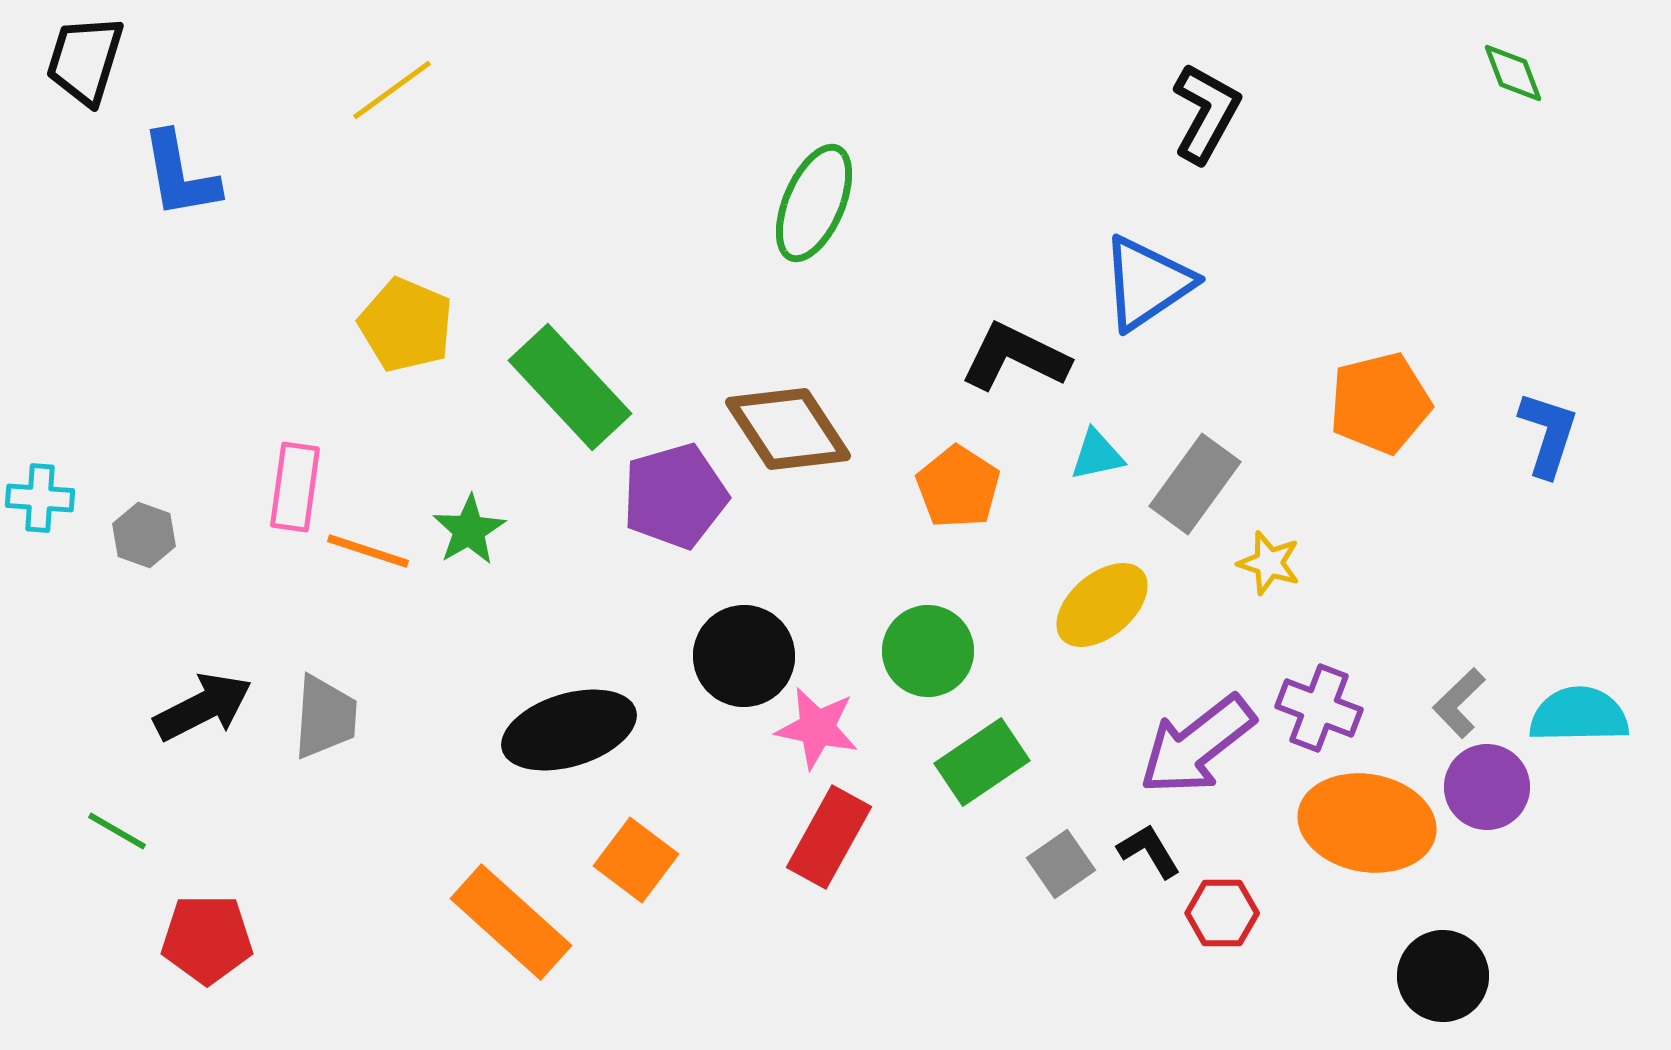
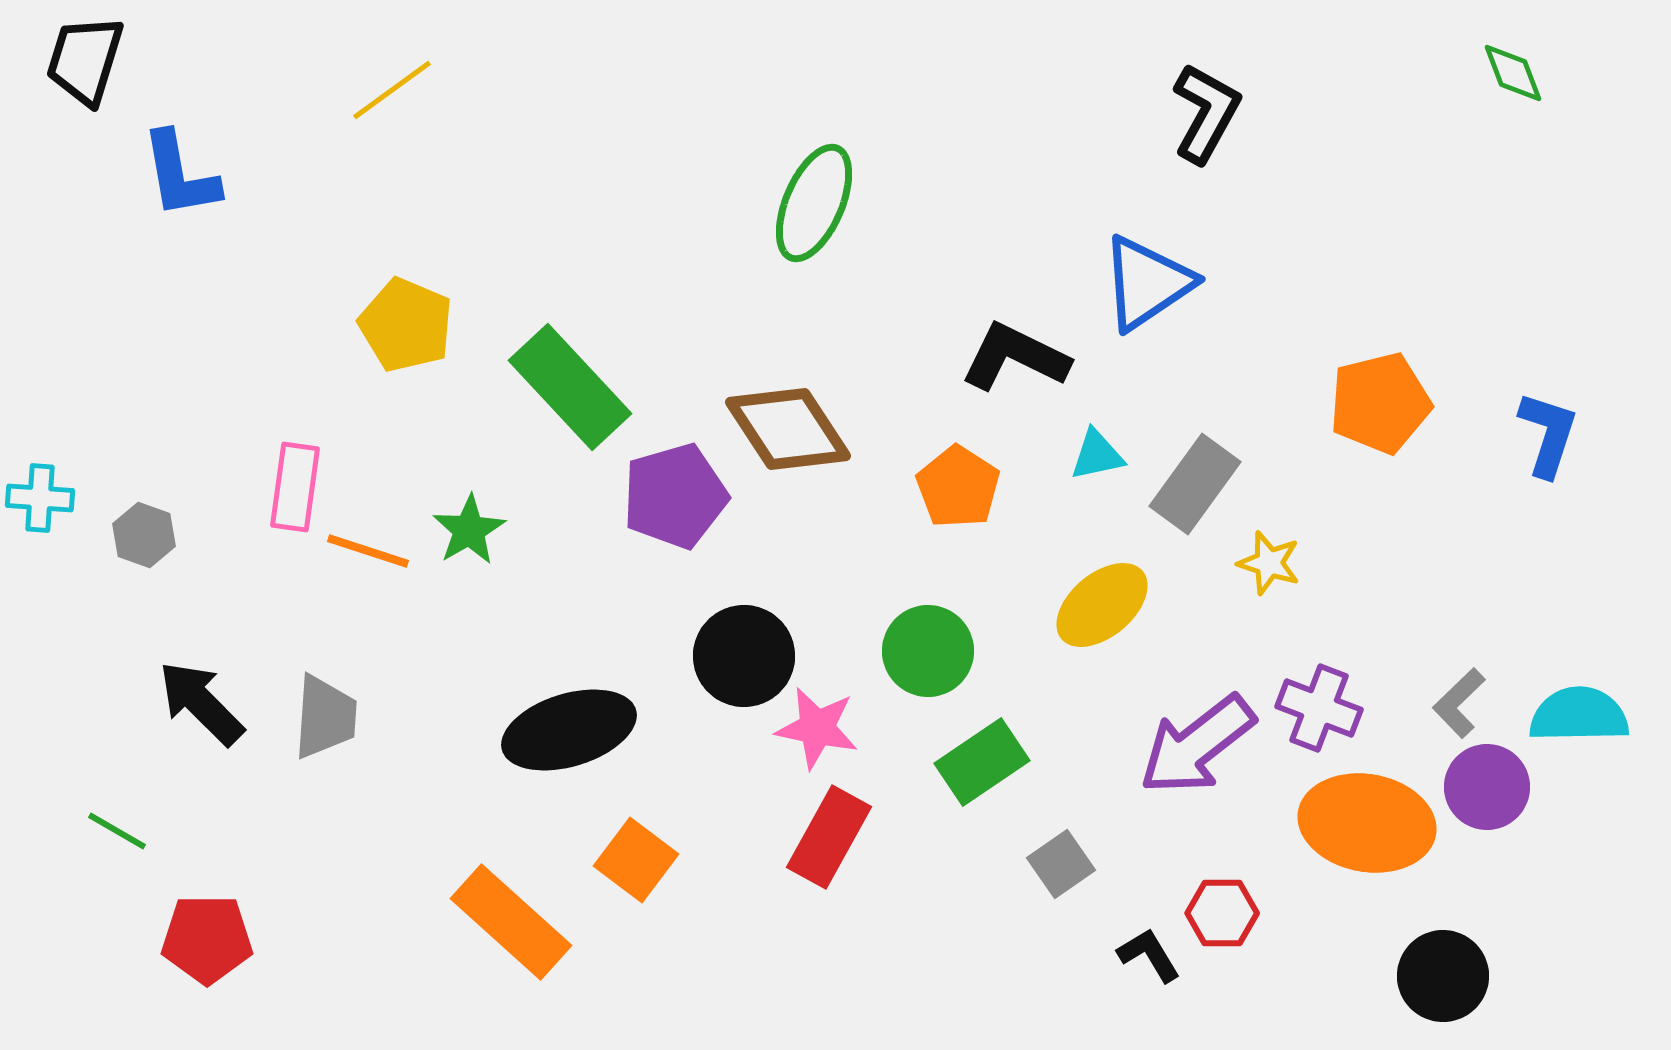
black arrow at (203, 707): moved 2 px left, 4 px up; rotated 108 degrees counterclockwise
black L-shape at (1149, 851): moved 104 px down
